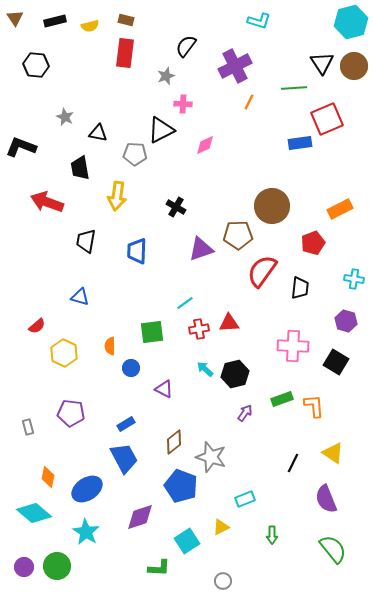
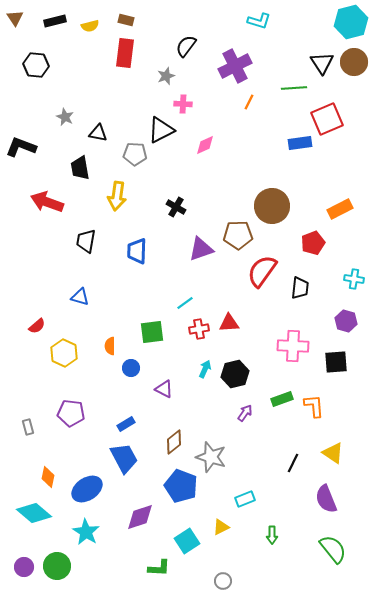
brown circle at (354, 66): moved 4 px up
black square at (336, 362): rotated 35 degrees counterclockwise
cyan arrow at (205, 369): rotated 72 degrees clockwise
